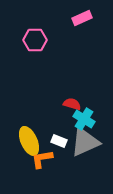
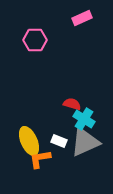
orange L-shape: moved 2 px left
